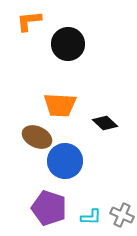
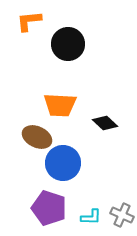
blue circle: moved 2 px left, 2 px down
